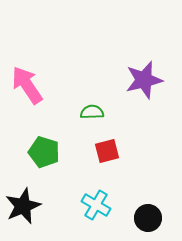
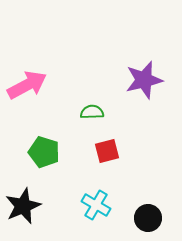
pink arrow: rotated 96 degrees clockwise
